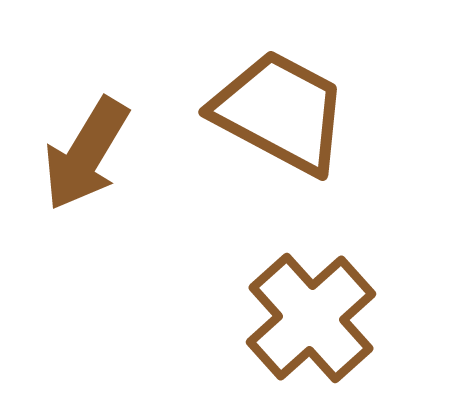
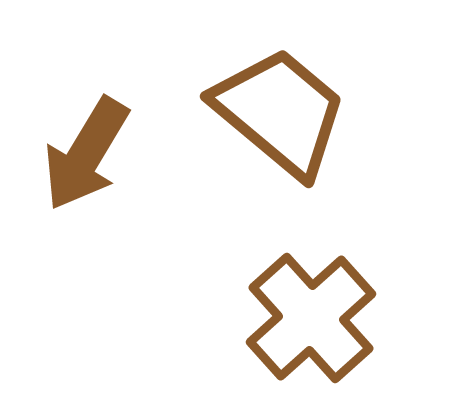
brown trapezoid: rotated 12 degrees clockwise
